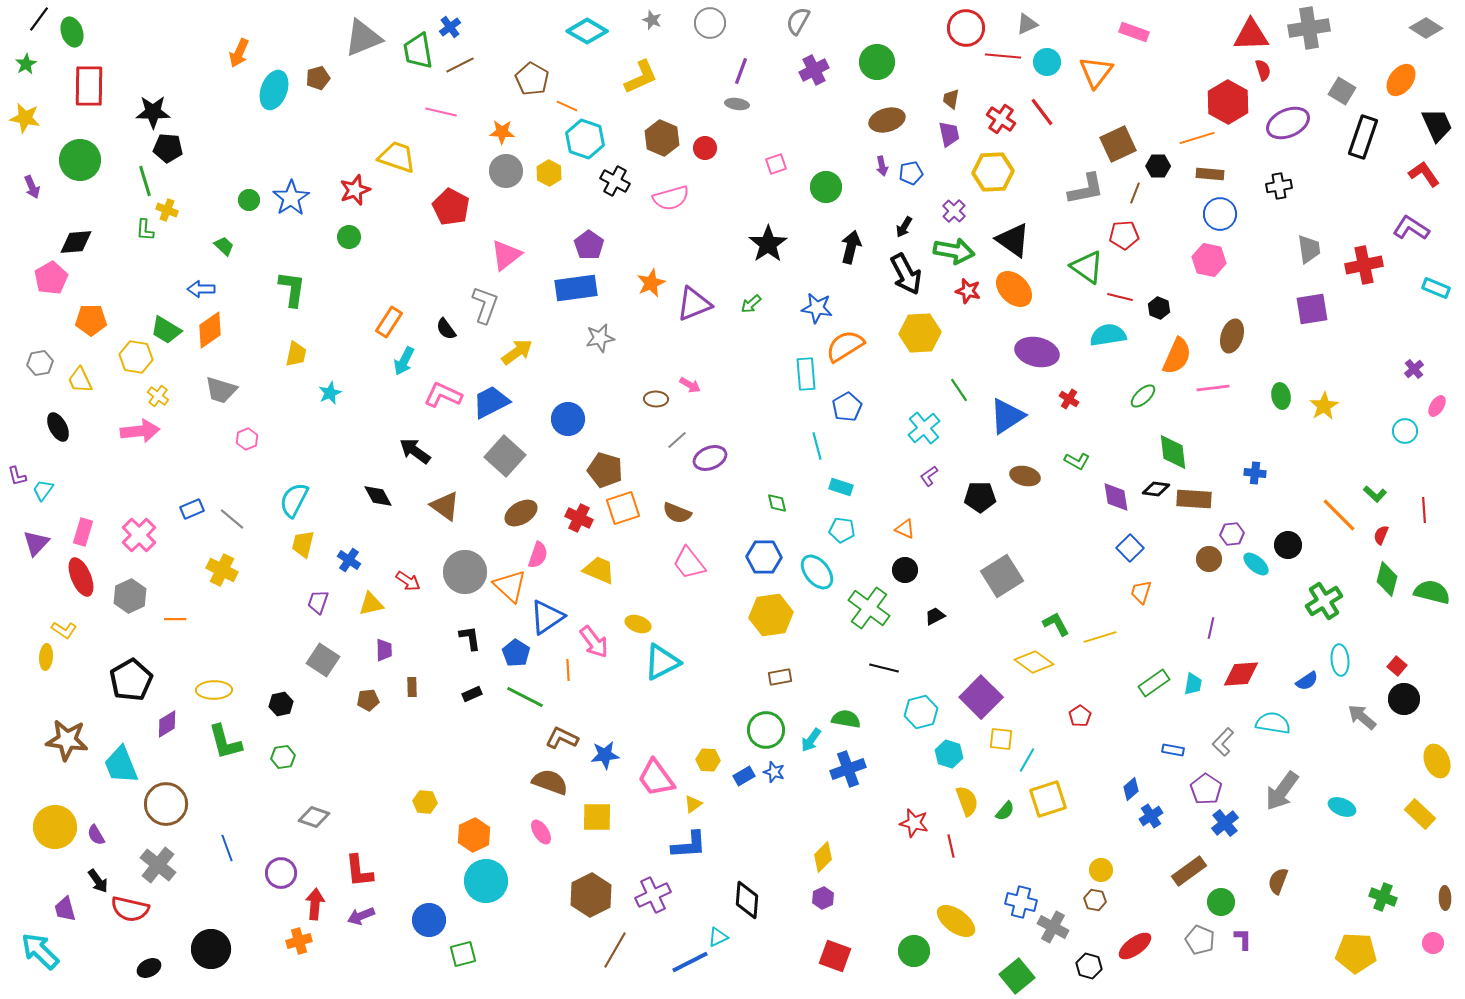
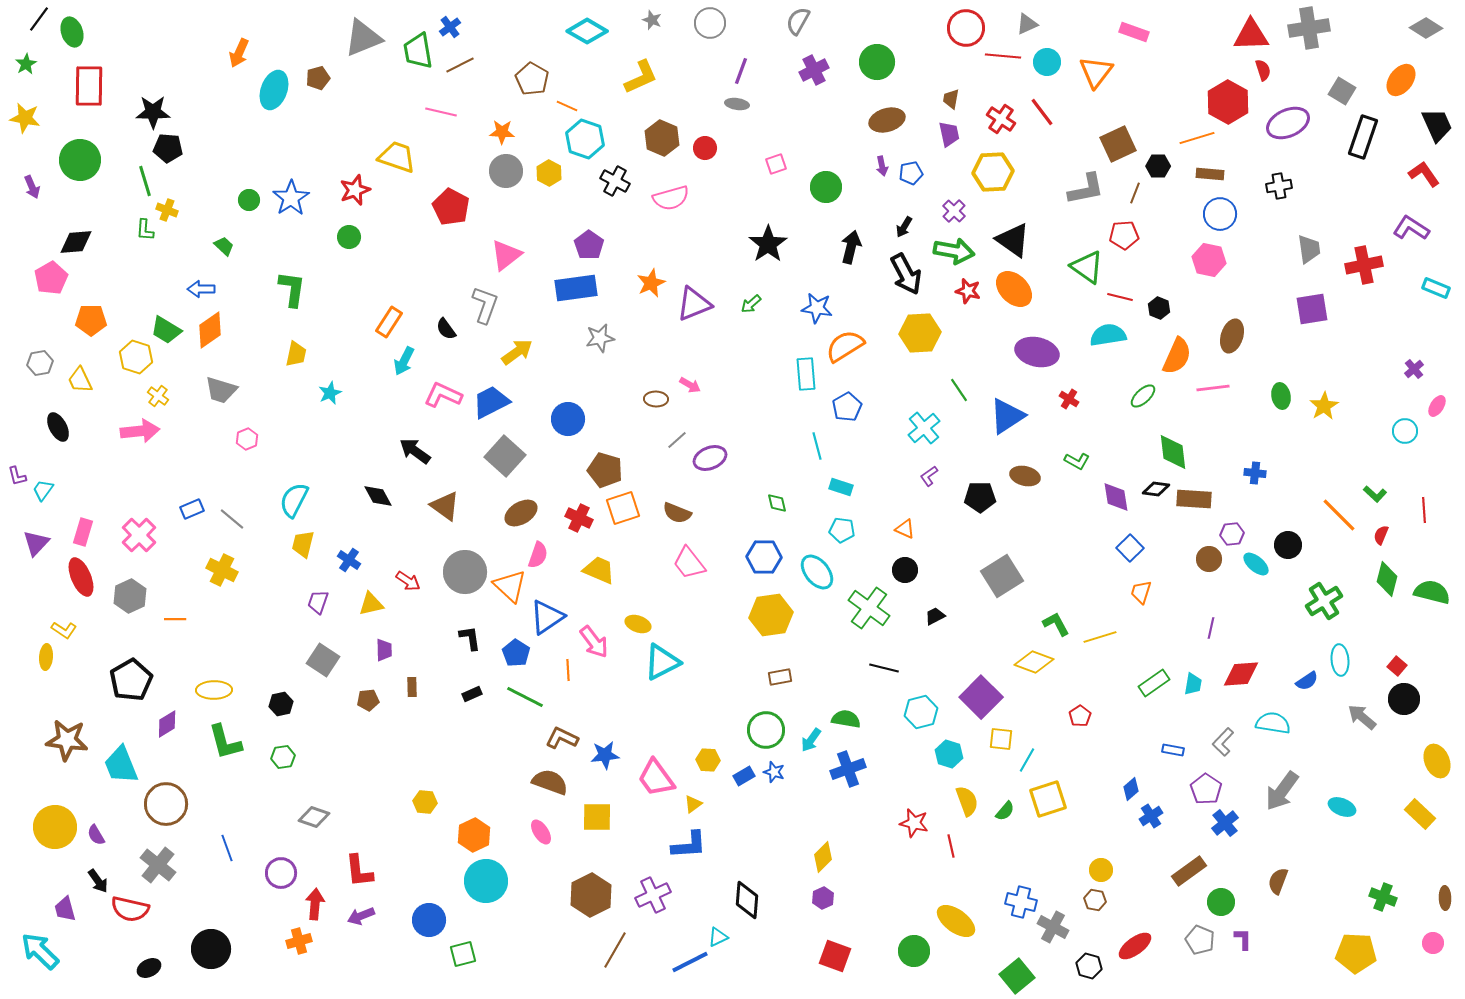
yellow hexagon at (136, 357): rotated 8 degrees clockwise
yellow diamond at (1034, 662): rotated 15 degrees counterclockwise
